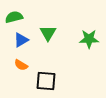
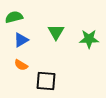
green triangle: moved 8 px right, 1 px up
